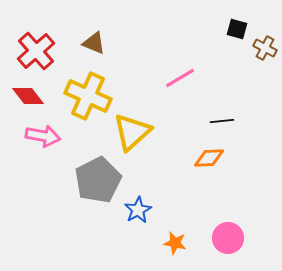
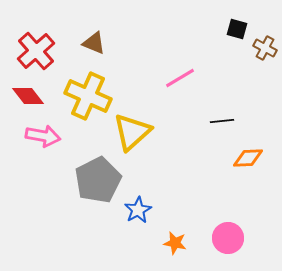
orange diamond: moved 39 px right
